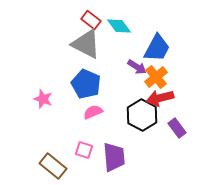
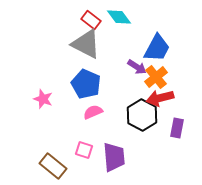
cyan diamond: moved 9 px up
purple rectangle: rotated 48 degrees clockwise
